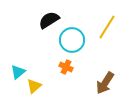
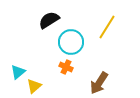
cyan circle: moved 1 px left, 2 px down
brown arrow: moved 6 px left
